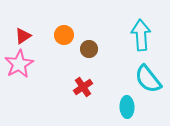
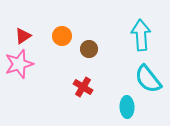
orange circle: moved 2 px left, 1 px down
pink star: rotated 12 degrees clockwise
red cross: rotated 24 degrees counterclockwise
